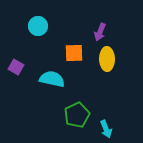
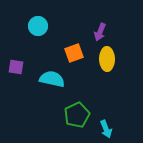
orange square: rotated 18 degrees counterclockwise
purple square: rotated 21 degrees counterclockwise
